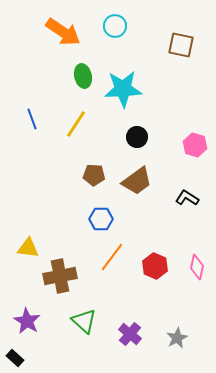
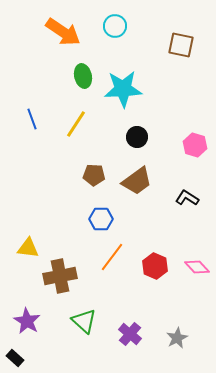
pink diamond: rotated 55 degrees counterclockwise
